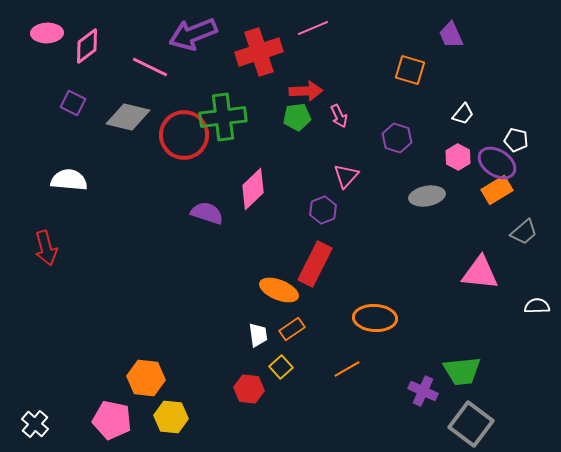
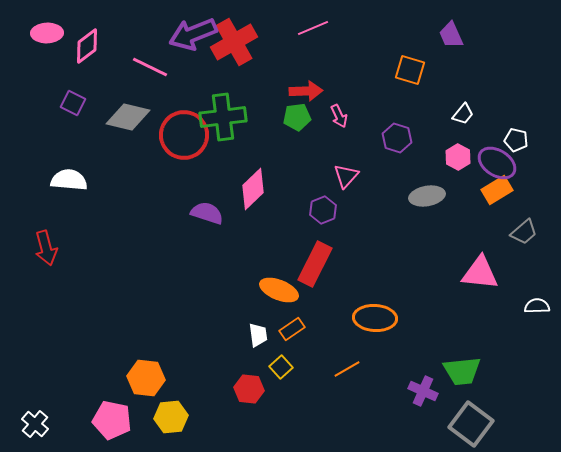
red cross at (259, 52): moved 25 px left, 10 px up; rotated 12 degrees counterclockwise
yellow hexagon at (171, 417): rotated 12 degrees counterclockwise
